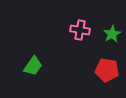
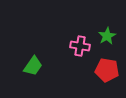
pink cross: moved 16 px down
green star: moved 5 px left, 2 px down
